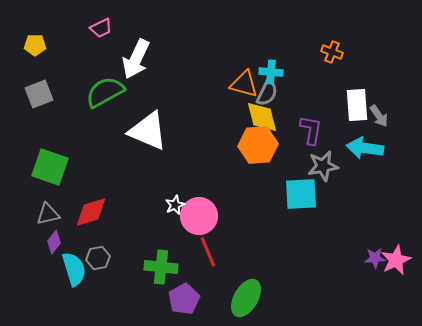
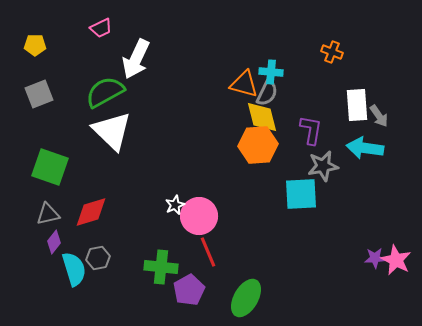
white triangle: moved 36 px left; rotated 21 degrees clockwise
pink star: rotated 20 degrees counterclockwise
purple pentagon: moved 5 px right, 9 px up
